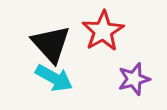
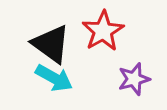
black triangle: rotated 12 degrees counterclockwise
